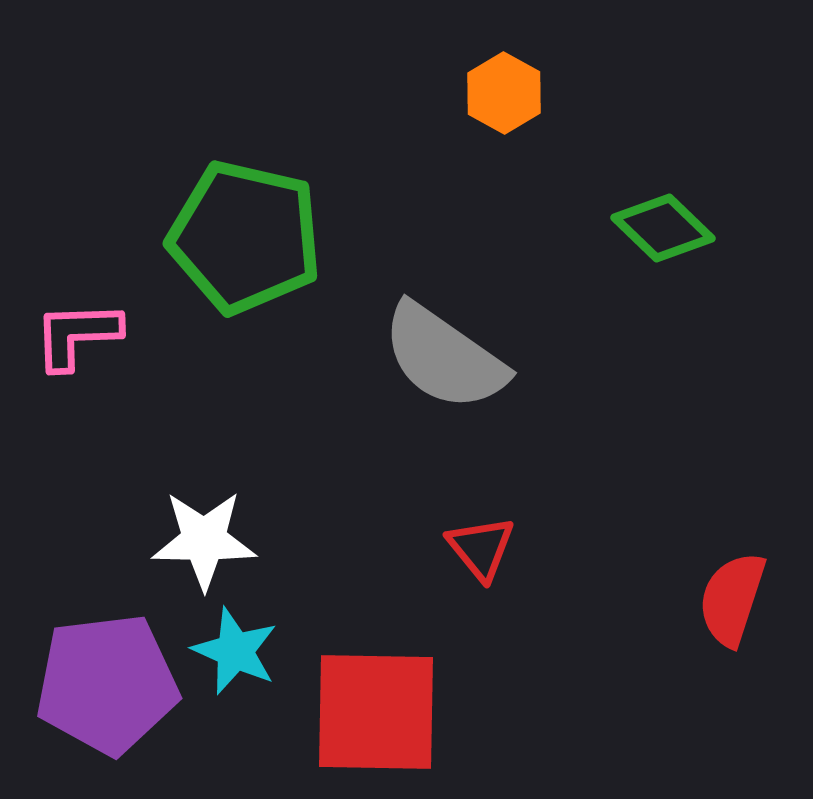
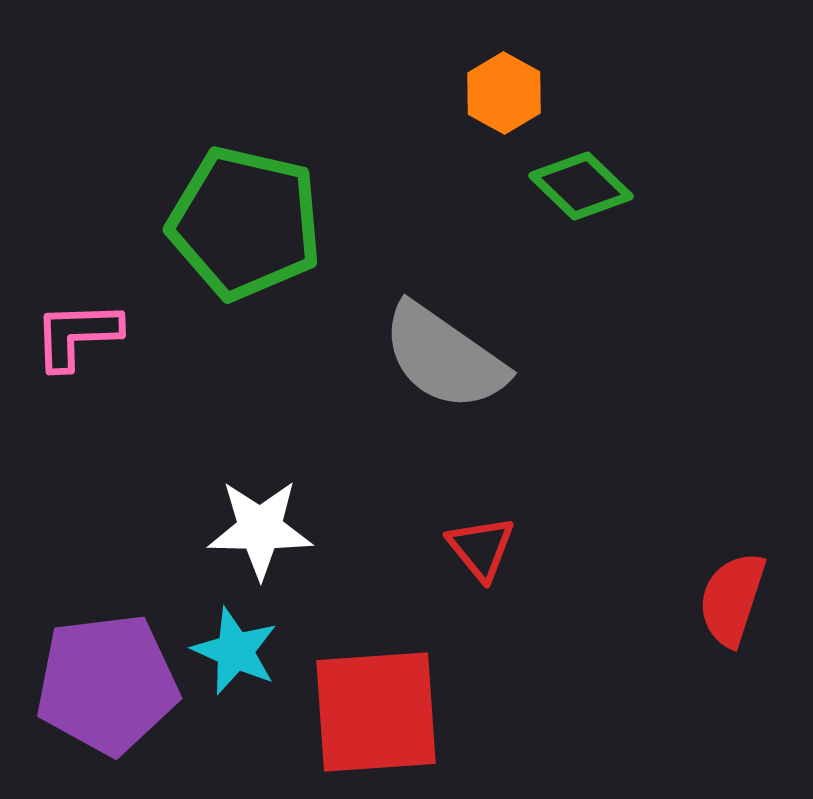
green diamond: moved 82 px left, 42 px up
green pentagon: moved 14 px up
white star: moved 56 px right, 11 px up
red square: rotated 5 degrees counterclockwise
